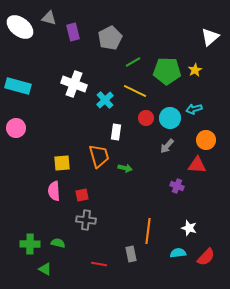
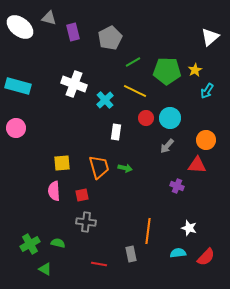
cyan arrow: moved 13 px right, 18 px up; rotated 42 degrees counterclockwise
orange trapezoid: moved 11 px down
gray cross: moved 2 px down
green cross: rotated 30 degrees counterclockwise
